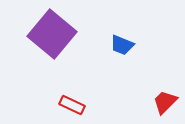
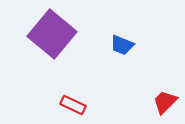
red rectangle: moved 1 px right
